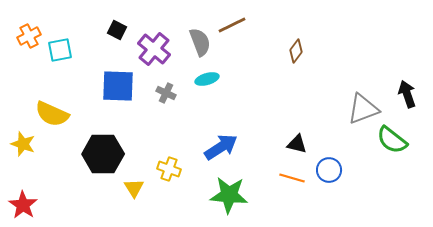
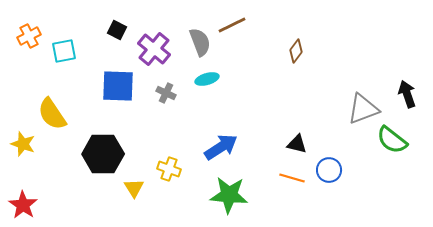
cyan square: moved 4 px right, 1 px down
yellow semicircle: rotated 32 degrees clockwise
